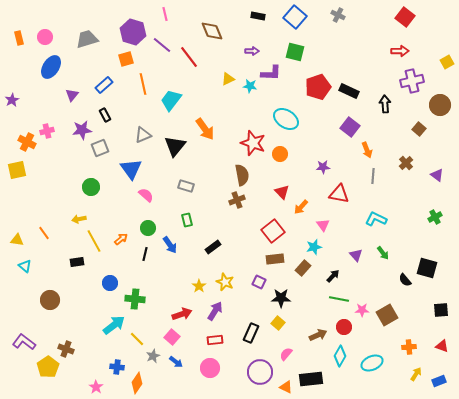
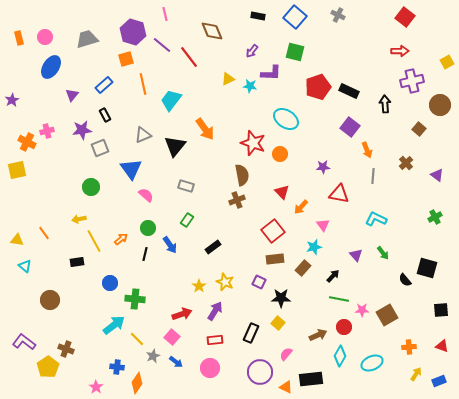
purple arrow at (252, 51): rotated 128 degrees clockwise
green rectangle at (187, 220): rotated 48 degrees clockwise
